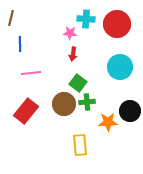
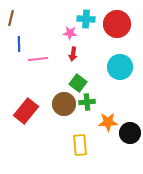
blue line: moved 1 px left
pink line: moved 7 px right, 14 px up
black circle: moved 22 px down
